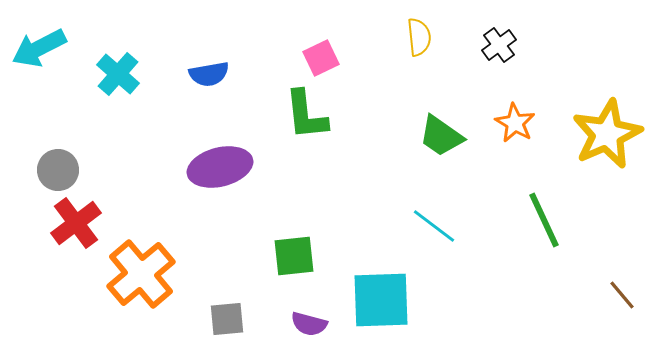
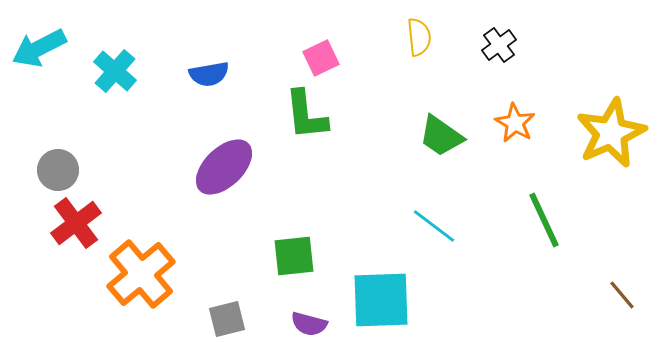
cyan cross: moved 3 px left, 3 px up
yellow star: moved 4 px right, 1 px up
purple ellipse: moved 4 px right; rotated 30 degrees counterclockwise
gray square: rotated 9 degrees counterclockwise
